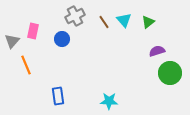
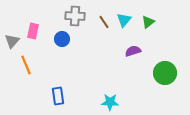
gray cross: rotated 30 degrees clockwise
cyan triangle: rotated 21 degrees clockwise
purple semicircle: moved 24 px left
green circle: moved 5 px left
cyan star: moved 1 px right, 1 px down
